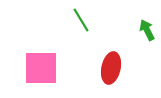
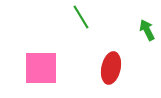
green line: moved 3 px up
